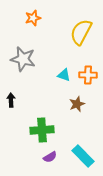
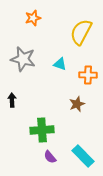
cyan triangle: moved 4 px left, 11 px up
black arrow: moved 1 px right
purple semicircle: rotated 80 degrees clockwise
